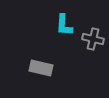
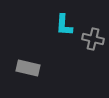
gray rectangle: moved 13 px left
